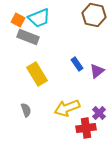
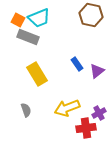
brown hexagon: moved 3 px left
purple cross: rotated 16 degrees clockwise
